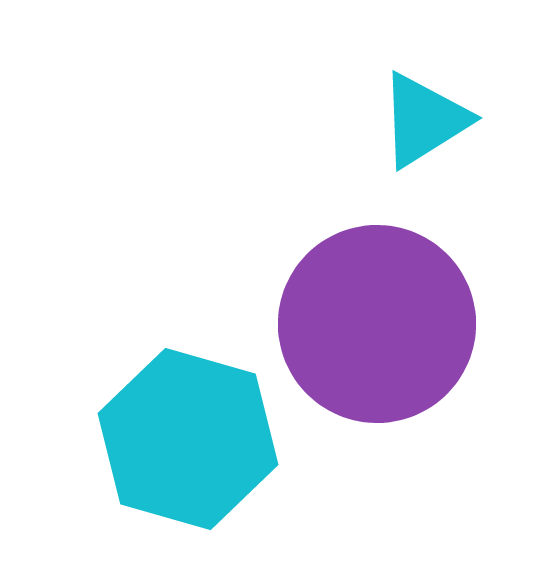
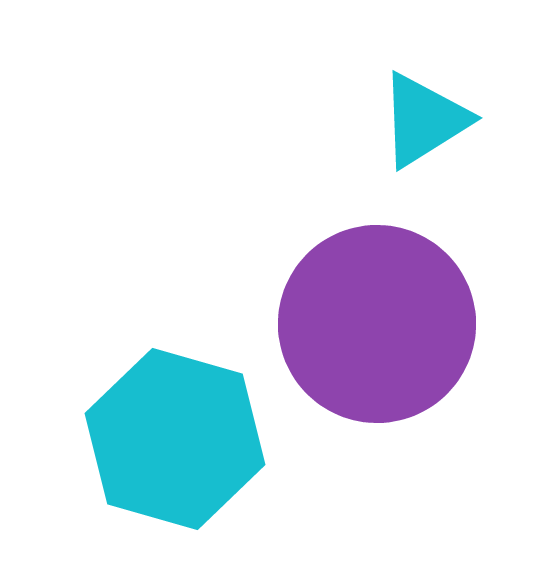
cyan hexagon: moved 13 px left
